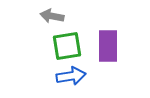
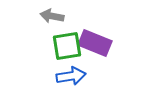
purple rectangle: moved 13 px left, 3 px up; rotated 68 degrees counterclockwise
